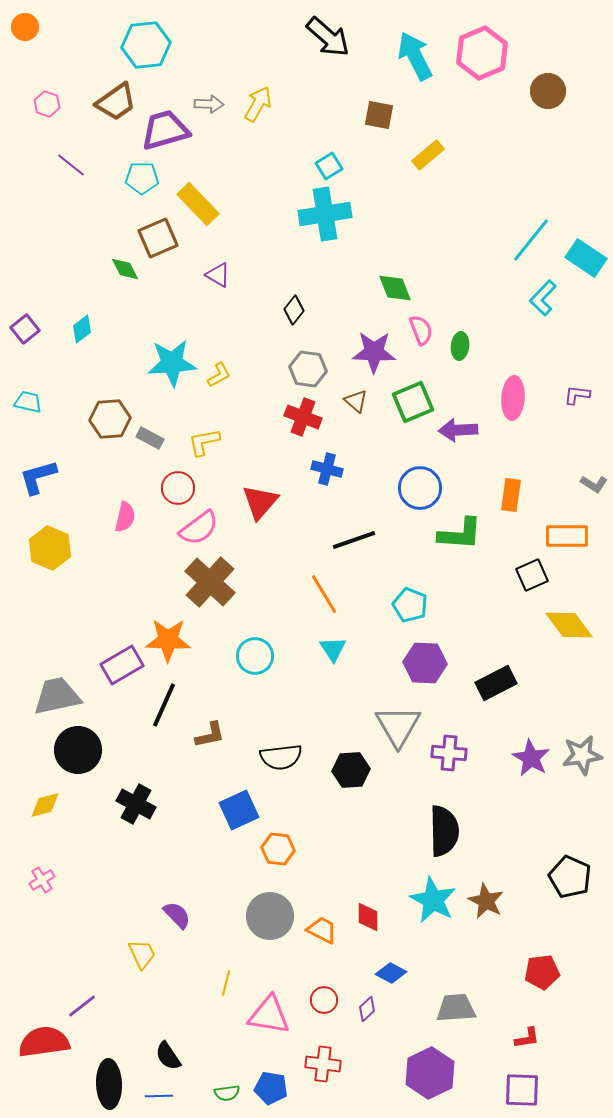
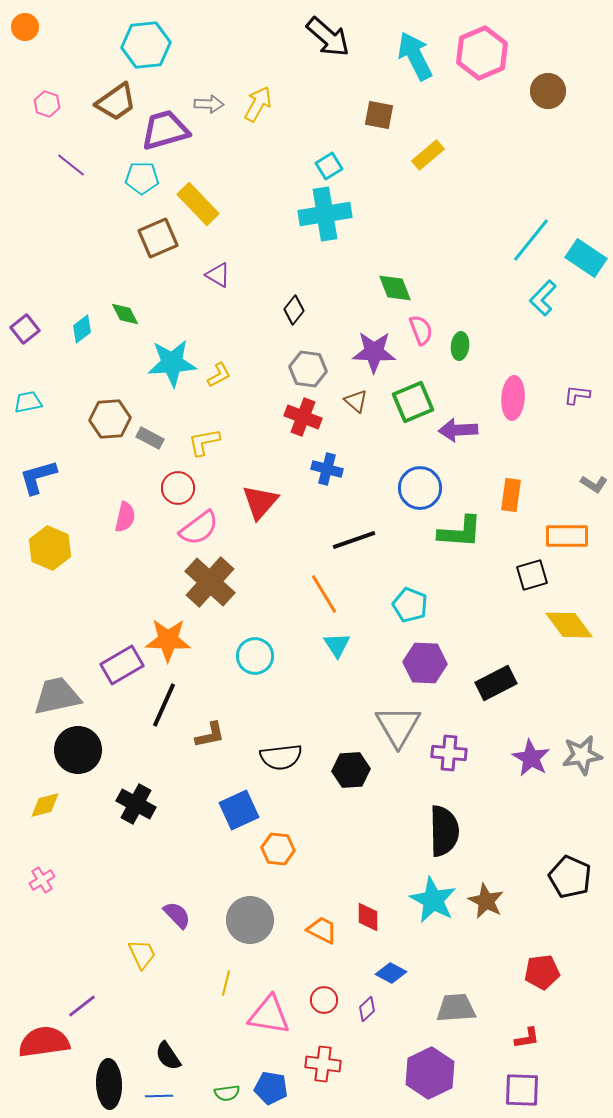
green diamond at (125, 269): moved 45 px down
cyan trapezoid at (28, 402): rotated 24 degrees counterclockwise
green L-shape at (460, 534): moved 2 px up
black square at (532, 575): rotated 8 degrees clockwise
cyan triangle at (333, 649): moved 4 px right, 4 px up
gray circle at (270, 916): moved 20 px left, 4 px down
